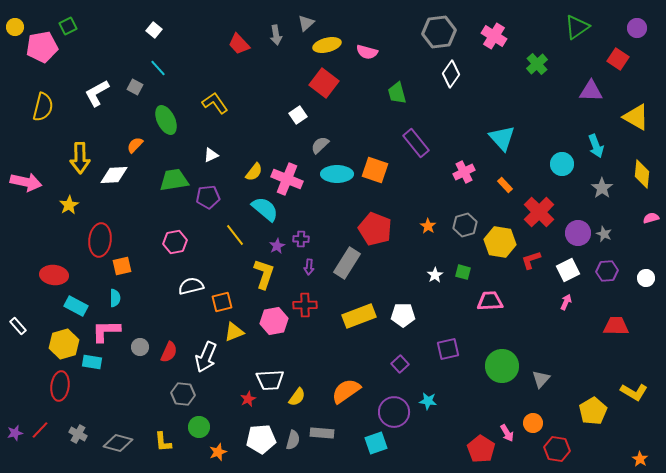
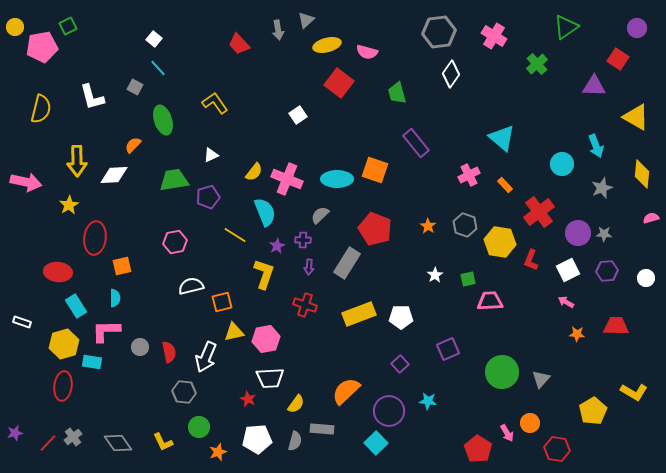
gray triangle at (306, 23): moved 3 px up
green triangle at (577, 27): moved 11 px left
white square at (154, 30): moved 9 px down
gray arrow at (276, 35): moved 2 px right, 5 px up
red square at (324, 83): moved 15 px right
purple triangle at (591, 91): moved 3 px right, 5 px up
white L-shape at (97, 93): moved 5 px left, 4 px down; rotated 76 degrees counterclockwise
yellow semicircle at (43, 107): moved 2 px left, 2 px down
green ellipse at (166, 120): moved 3 px left; rotated 8 degrees clockwise
cyan triangle at (502, 138): rotated 8 degrees counterclockwise
orange semicircle at (135, 145): moved 2 px left
gray semicircle at (320, 145): moved 70 px down
yellow arrow at (80, 158): moved 3 px left, 3 px down
pink cross at (464, 172): moved 5 px right, 3 px down
cyan ellipse at (337, 174): moved 5 px down
gray star at (602, 188): rotated 15 degrees clockwise
purple pentagon at (208, 197): rotated 10 degrees counterclockwise
cyan semicircle at (265, 209): moved 3 px down; rotated 28 degrees clockwise
red cross at (539, 212): rotated 8 degrees clockwise
gray hexagon at (465, 225): rotated 25 degrees counterclockwise
gray star at (604, 234): rotated 21 degrees counterclockwise
yellow line at (235, 235): rotated 20 degrees counterclockwise
purple cross at (301, 239): moved 2 px right, 1 px down
red ellipse at (100, 240): moved 5 px left, 2 px up
red L-shape at (531, 260): rotated 50 degrees counterclockwise
green square at (463, 272): moved 5 px right, 7 px down; rotated 28 degrees counterclockwise
red ellipse at (54, 275): moved 4 px right, 3 px up
pink arrow at (566, 302): rotated 84 degrees counterclockwise
red cross at (305, 305): rotated 20 degrees clockwise
cyan rectangle at (76, 306): rotated 30 degrees clockwise
white pentagon at (403, 315): moved 2 px left, 2 px down
yellow rectangle at (359, 316): moved 2 px up
pink hexagon at (274, 321): moved 8 px left, 18 px down
white rectangle at (18, 326): moved 4 px right, 4 px up; rotated 30 degrees counterclockwise
yellow triangle at (234, 332): rotated 10 degrees clockwise
purple square at (448, 349): rotated 10 degrees counterclockwise
red semicircle at (169, 352): rotated 35 degrees counterclockwise
green circle at (502, 366): moved 6 px down
white trapezoid at (270, 380): moved 2 px up
red ellipse at (60, 386): moved 3 px right
orange semicircle at (346, 391): rotated 8 degrees counterclockwise
gray hexagon at (183, 394): moved 1 px right, 2 px up
yellow semicircle at (297, 397): moved 1 px left, 7 px down
red star at (248, 399): rotated 21 degrees counterclockwise
purple circle at (394, 412): moved 5 px left, 1 px up
orange circle at (533, 423): moved 3 px left
red line at (40, 430): moved 8 px right, 13 px down
gray rectangle at (322, 433): moved 4 px up
gray cross at (78, 434): moved 5 px left, 3 px down; rotated 24 degrees clockwise
white pentagon at (261, 439): moved 4 px left
gray semicircle at (293, 440): moved 2 px right, 1 px down
yellow L-shape at (163, 442): rotated 20 degrees counterclockwise
gray diamond at (118, 443): rotated 40 degrees clockwise
cyan square at (376, 443): rotated 25 degrees counterclockwise
red pentagon at (481, 449): moved 3 px left
orange star at (640, 459): moved 63 px left, 125 px up; rotated 28 degrees counterclockwise
